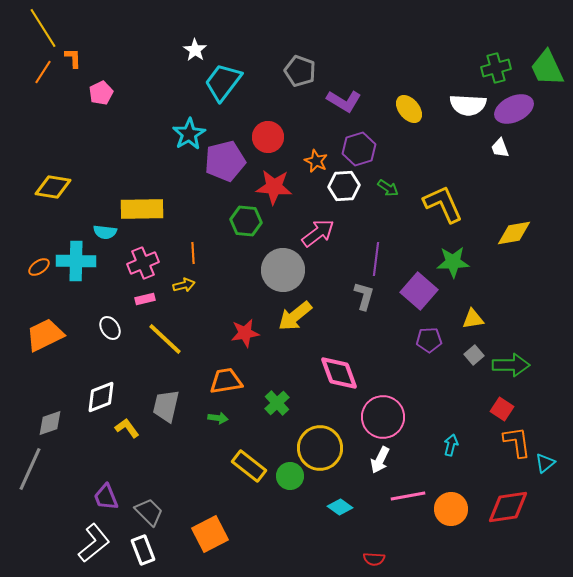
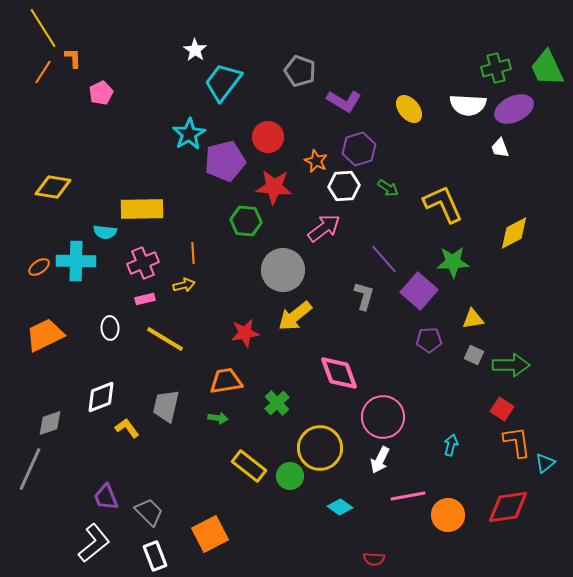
pink arrow at (318, 233): moved 6 px right, 5 px up
yellow diamond at (514, 233): rotated 18 degrees counterclockwise
purple line at (376, 259): moved 8 px right; rotated 48 degrees counterclockwise
white ellipse at (110, 328): rotated 30 degrees clockwise
yellow line at (165, 339): rotated 12 degrees counterclockwise
gray square at (474, 355): rotated 24 degrees counterclockwise
orange circle at (451, 509): moved 3 px left, 6 px down
white rectangle at (143, 550): moved 12 px right, 6 px down
